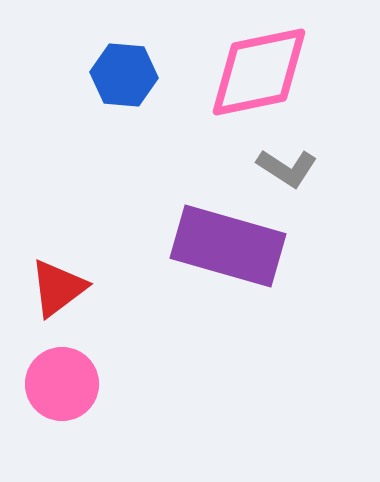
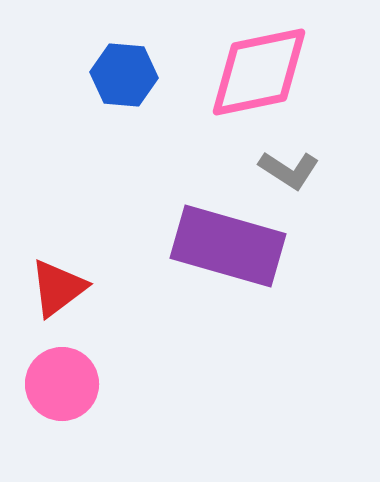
gray L-shape: moved 2 px right, 2 px down
